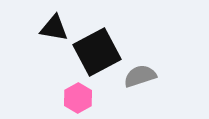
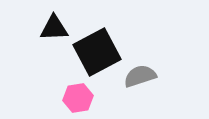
black triangle: rotated 12 degrees counterclockwise
pink hexagon: rotated 20 degrees clockwise
